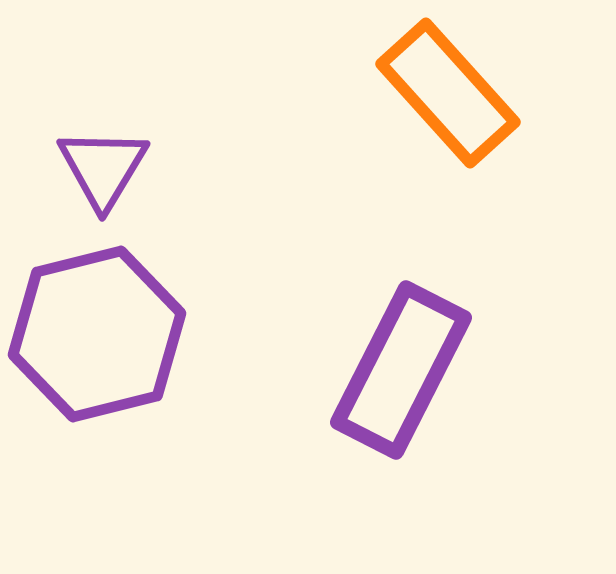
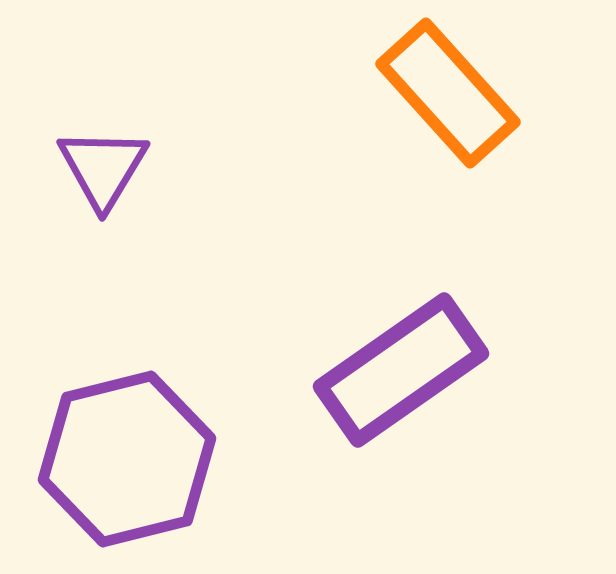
purple hexagon: moved 30 px right, 125 px down
purple rectangle: rotated 28 degrees clockwise
